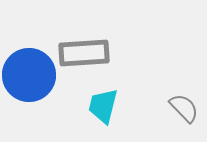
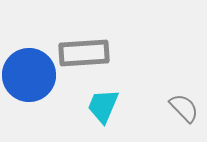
cyan trapezoid: rotated 9 degrees clockwise
